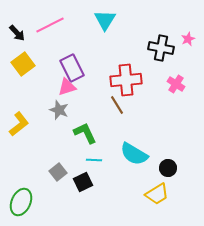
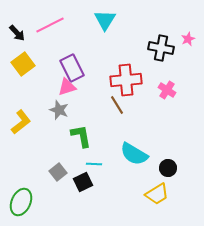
pink cross: moved 9 px left, 6 px down
yellow L-shape: moved 2 px right, 2 px up
green L-shape: moved 4 px left, 3 px down; rotated 15 degrees clockwise
cyan line: moved 4 px down
